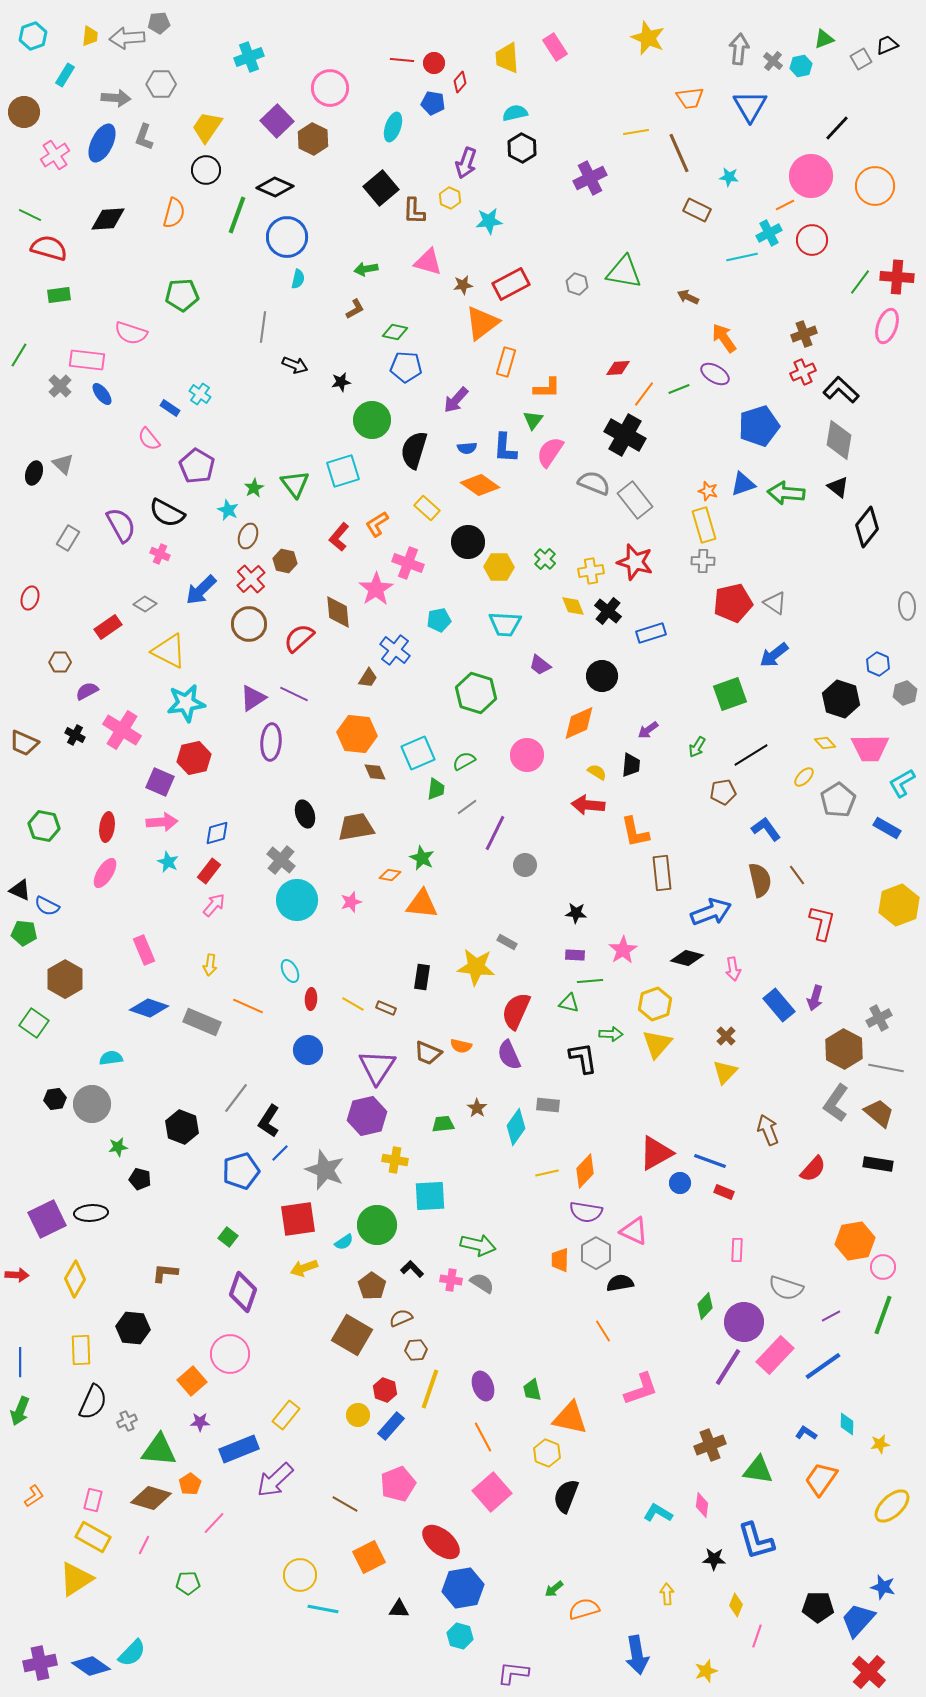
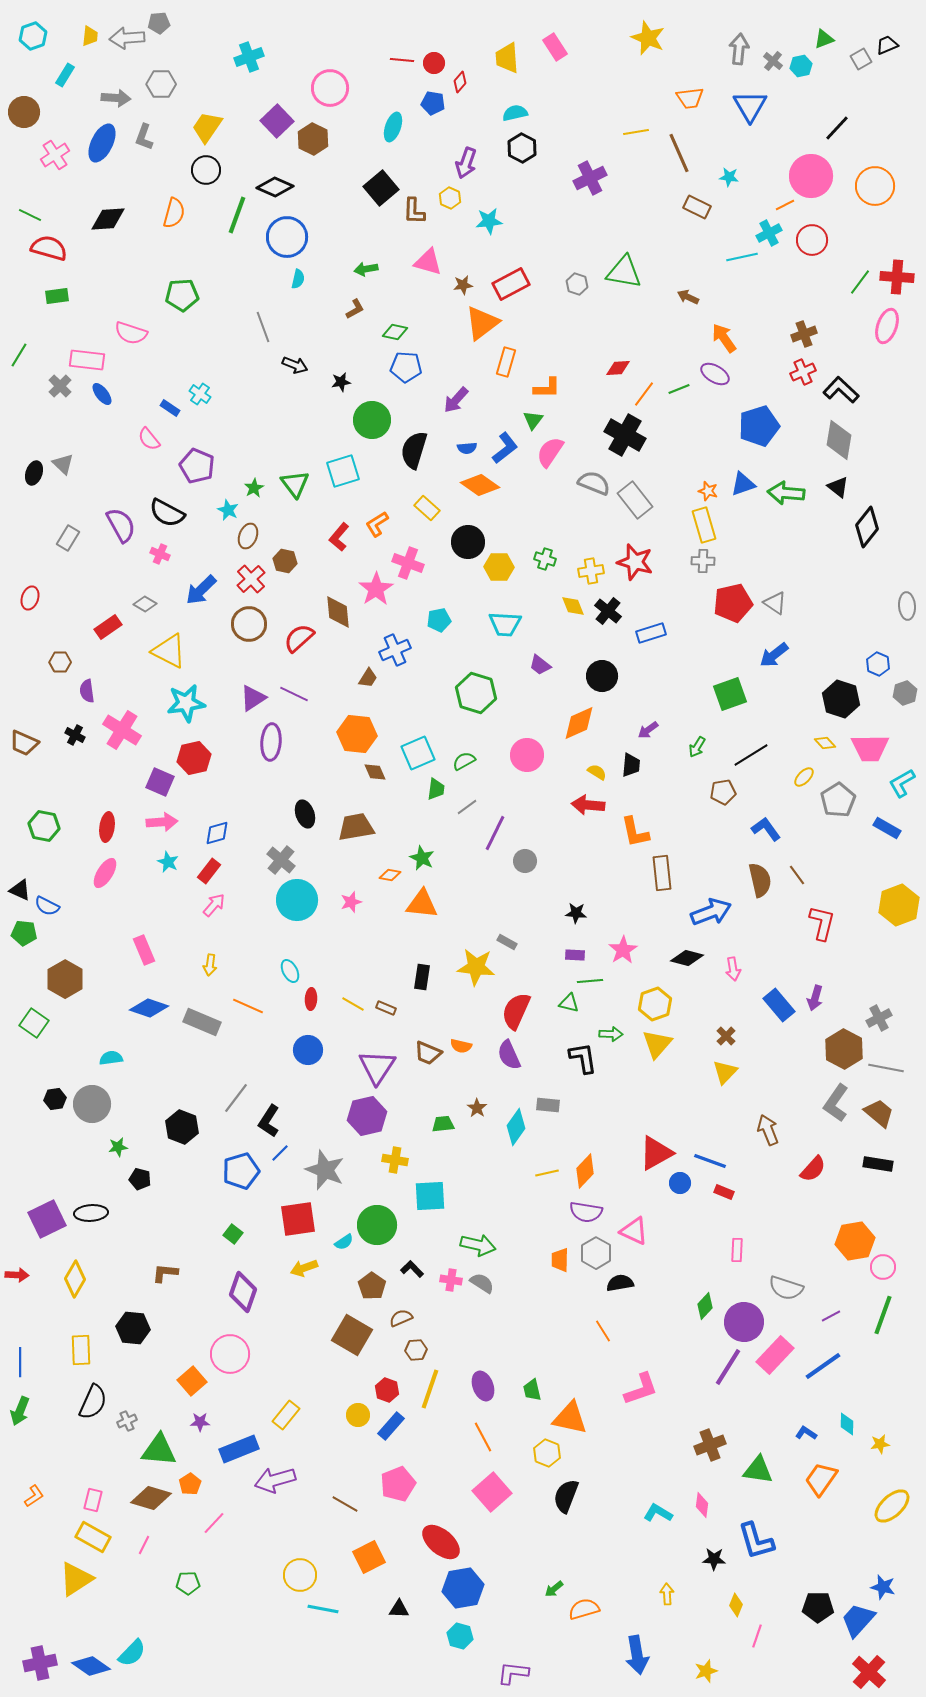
brown rectangle at (697, 210): moved 3 px up
green rectangle at (59, 295): moved 2 px left, 1 px down
gray line at (263, 327): rotated 28 degrees counterclockwise
blue L-shape at (505, 448): rotated 132 degrees counterclockwise
purple pentagon at (197, 466): rotated 8 degrees counterclockwise
green cross at (545, 559): rotated 25 degrees counterclockwise
blue cross at (395, 650): rotated 28 degrees clockwise
purple semicircle at (87, 691): rotated 70 degrees counterclockwise
gray circle at (525, 865): moved 4 px up
green square at (228, 1237): moved 5 px right, 3 px up
red hexagon at (385, 1390): moved 2 px right
purple arrow at (275, 1480): rotated 27 degrees clockwise
